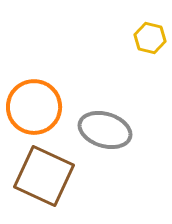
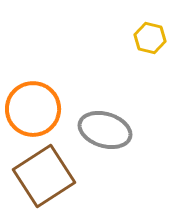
orange circle: moved 1 px left, 2 px down
brown square: rotated 32 degrees clockwise
